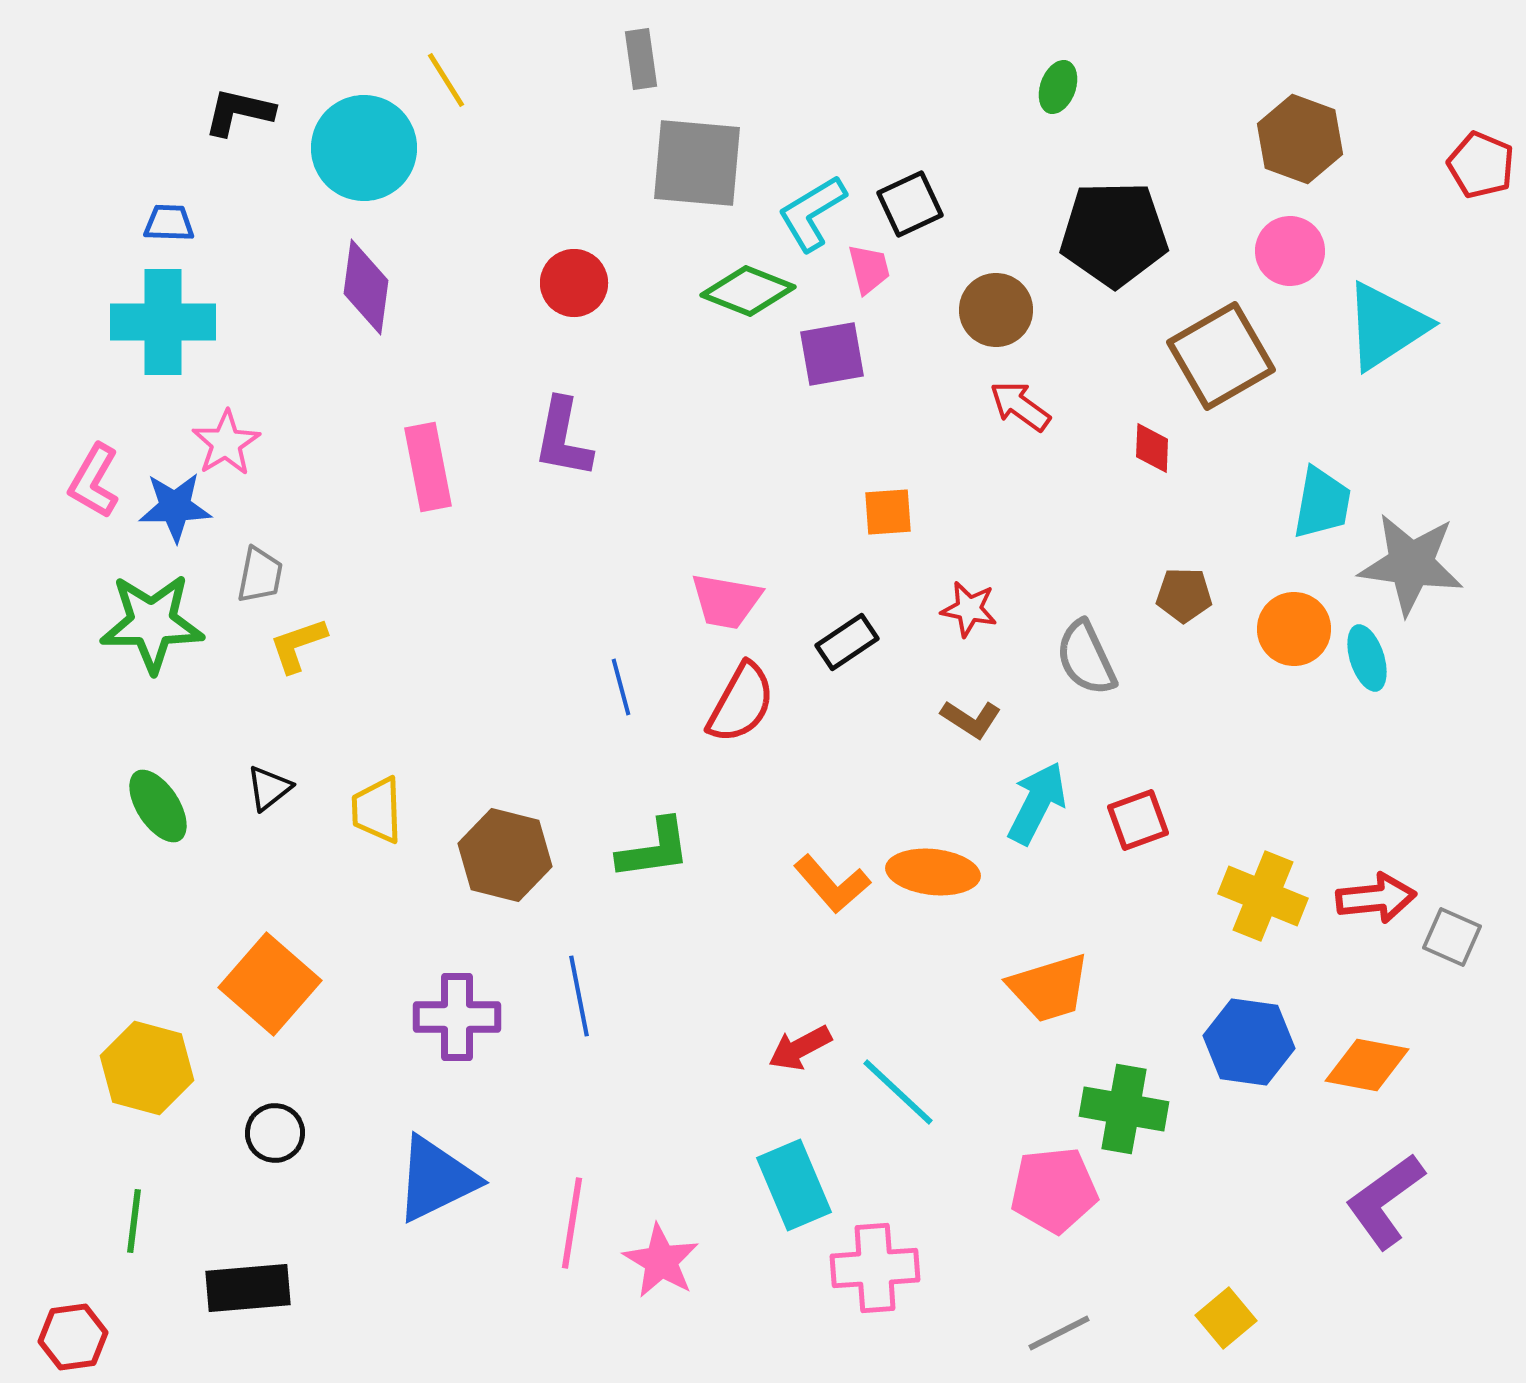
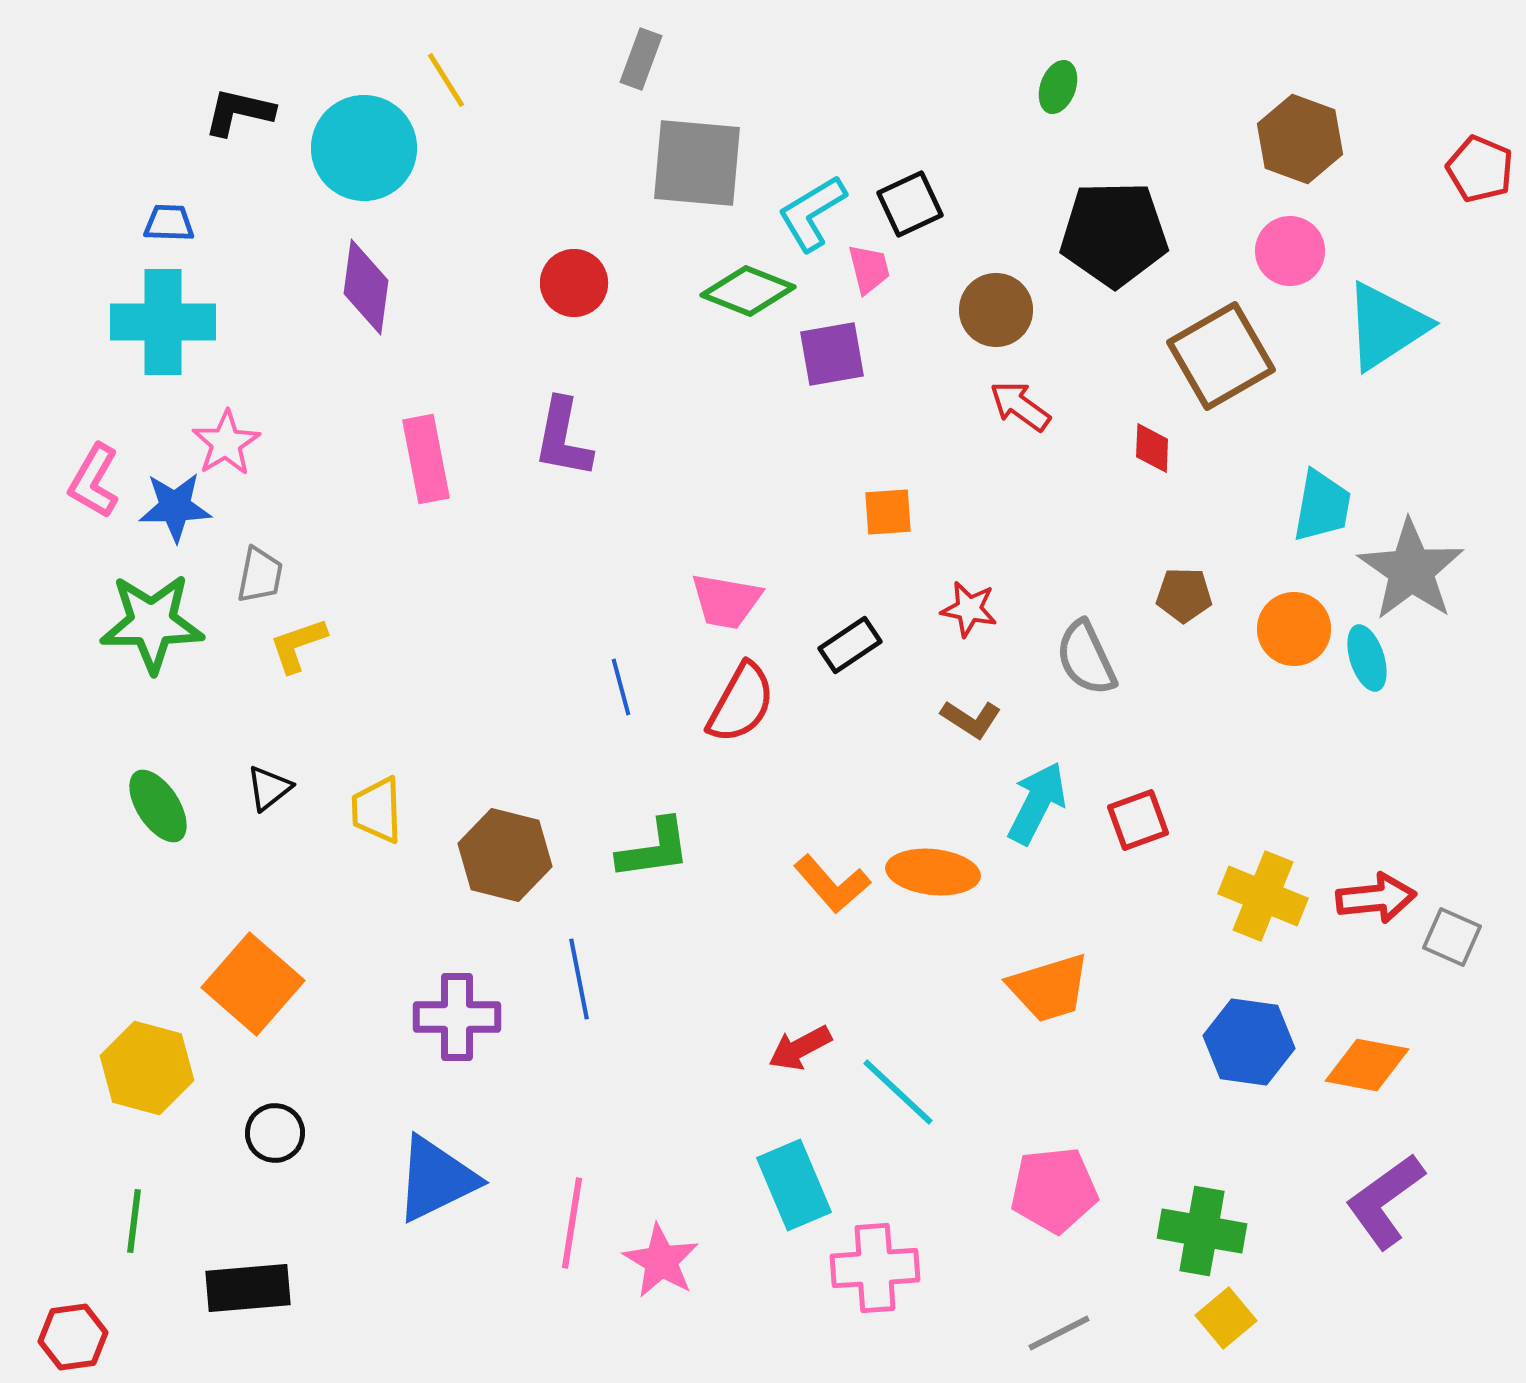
gray rectangle at (641, 59): rotated 28 degrees clockwise
red pentagon at (1481, 165): moved 1 px left, 4 px down
pink rectangle at (428, 467): moved 2 px left, 8 px up
cyan trapezoid at (1322, 503): moved 3 px down
gray star at (1411, 564): moved 6 px down; rotated 27 degrees clockwise
black rectangle at (847, 642): moved 3 px right, 3 px down
orange square at (270, 984): moved 17 px left
blue line at (579, 996): moved 17 px up
green cross at (1124, 1109): moved 78 px right, 122 px down
